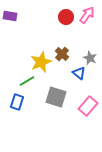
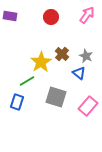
red circle: moved 15 px left
gray star: moved 4 px left, 2 px up
yellow star: rotated 10 degrees counterclockwise
